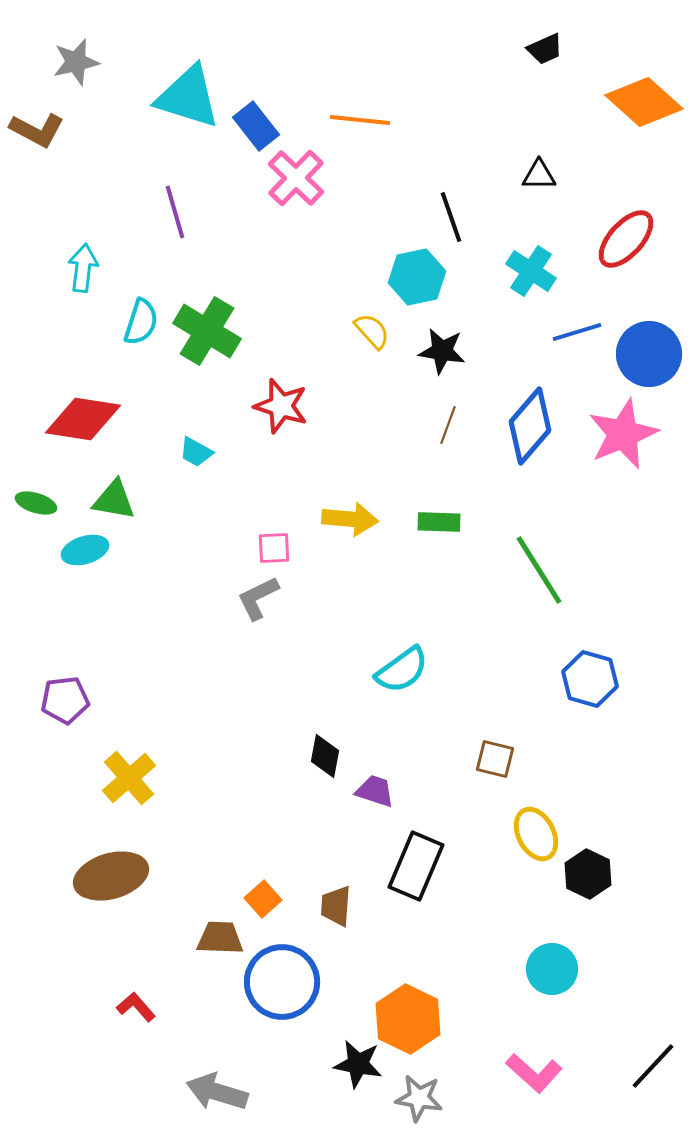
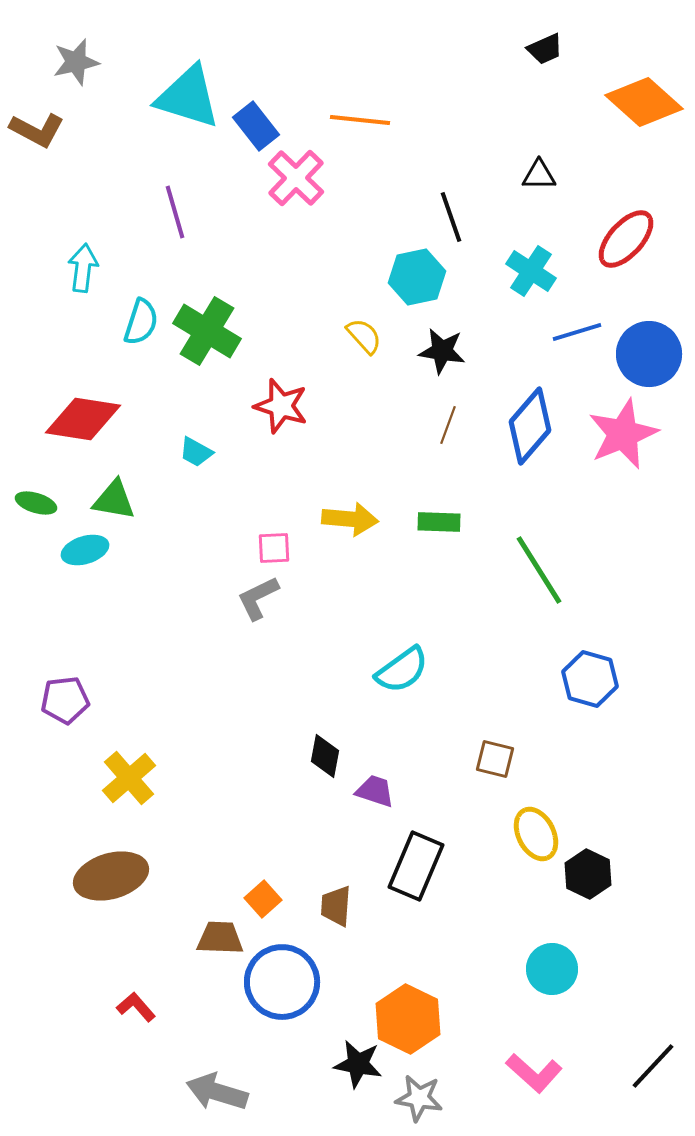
yellow semicircle at (372, 331): moved 8 px left, 5 px down
